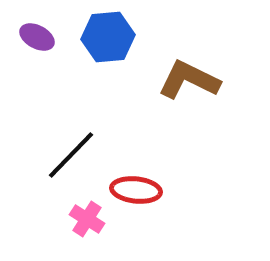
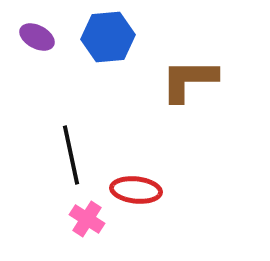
brown L-shape: rotated 26 degrees counterclockwise
black line: rotated 56 degrees counterclockwise
